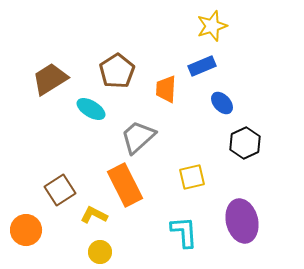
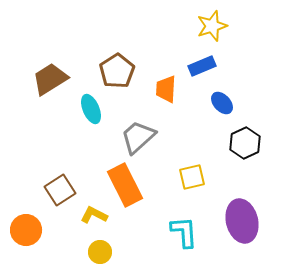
cyan ellipse: rotated 36 degrees clockwise
